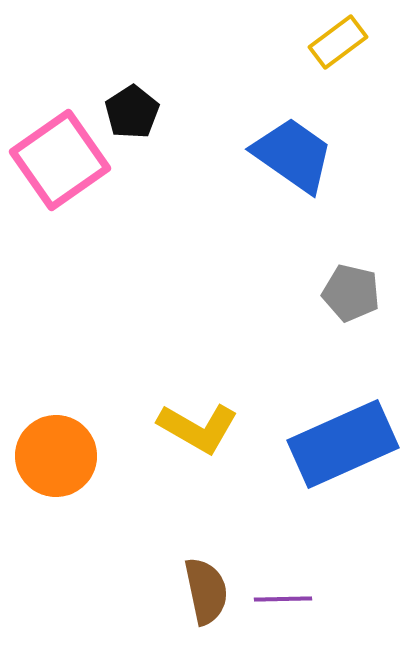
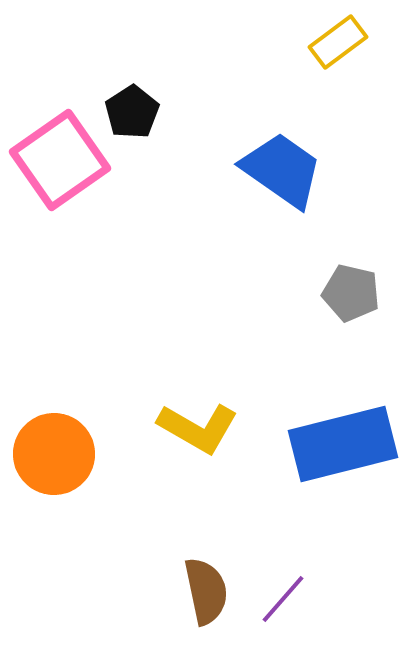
blue trapezoid: moved 11 px left, 15 px down
blue rectangle: rotated 10 degrees clockwise
orange circle: moved 2 px left, 2 px up
purple line: rotated 48 degrees counterclockwise
